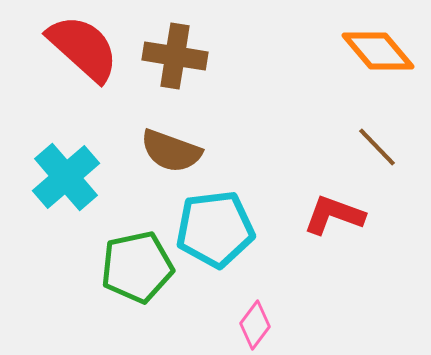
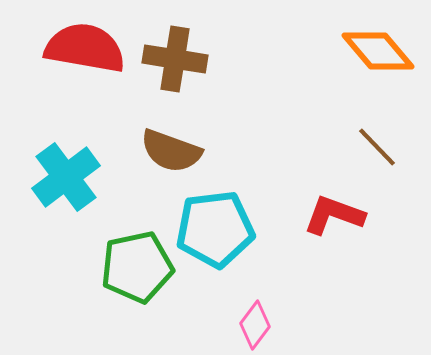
red semicircle: moved 2 px right; rotated 32 degrees counterclockwise
brown cross: moved 3 px down
cyan cross: rotated 4 degrees clockwise
